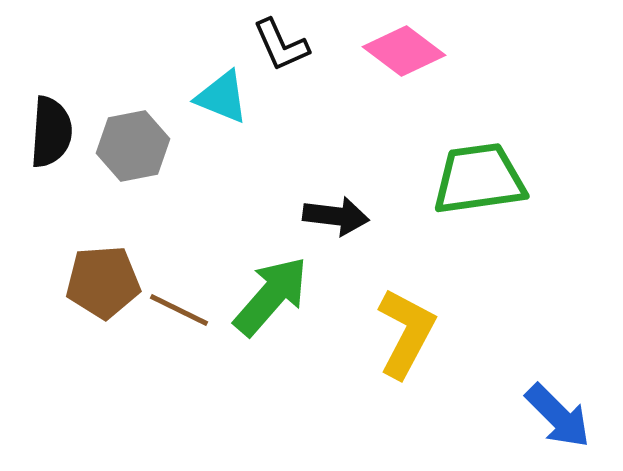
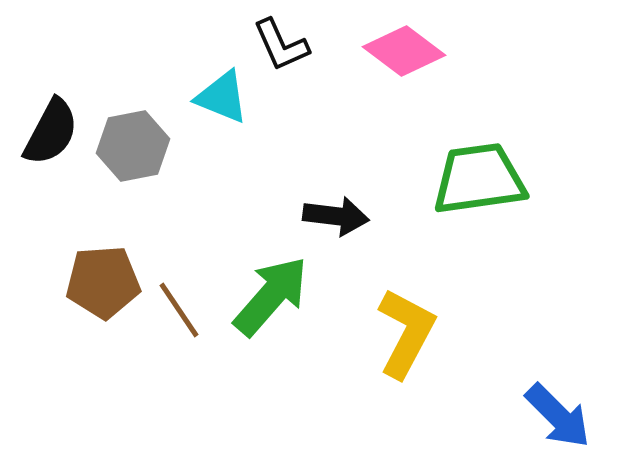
black semicircle: rotated 24 degrees clockwise
brown line: rotated 30 degrees clockwise
